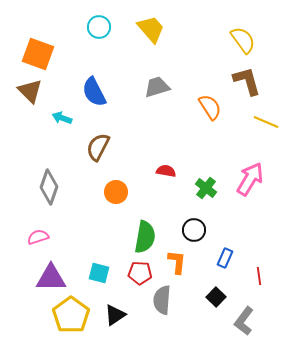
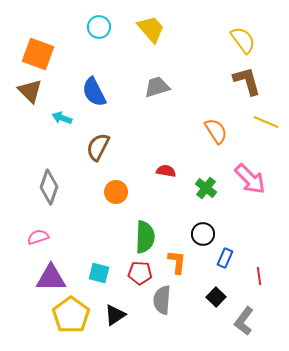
orange semicircle: moved 6 px right, 24 px down
pink arrow: rotated 104 degrees clockwise
black circle: moved 9 px right, 4 px down
green semicircle: rotated 8 degrees counterclockwise
